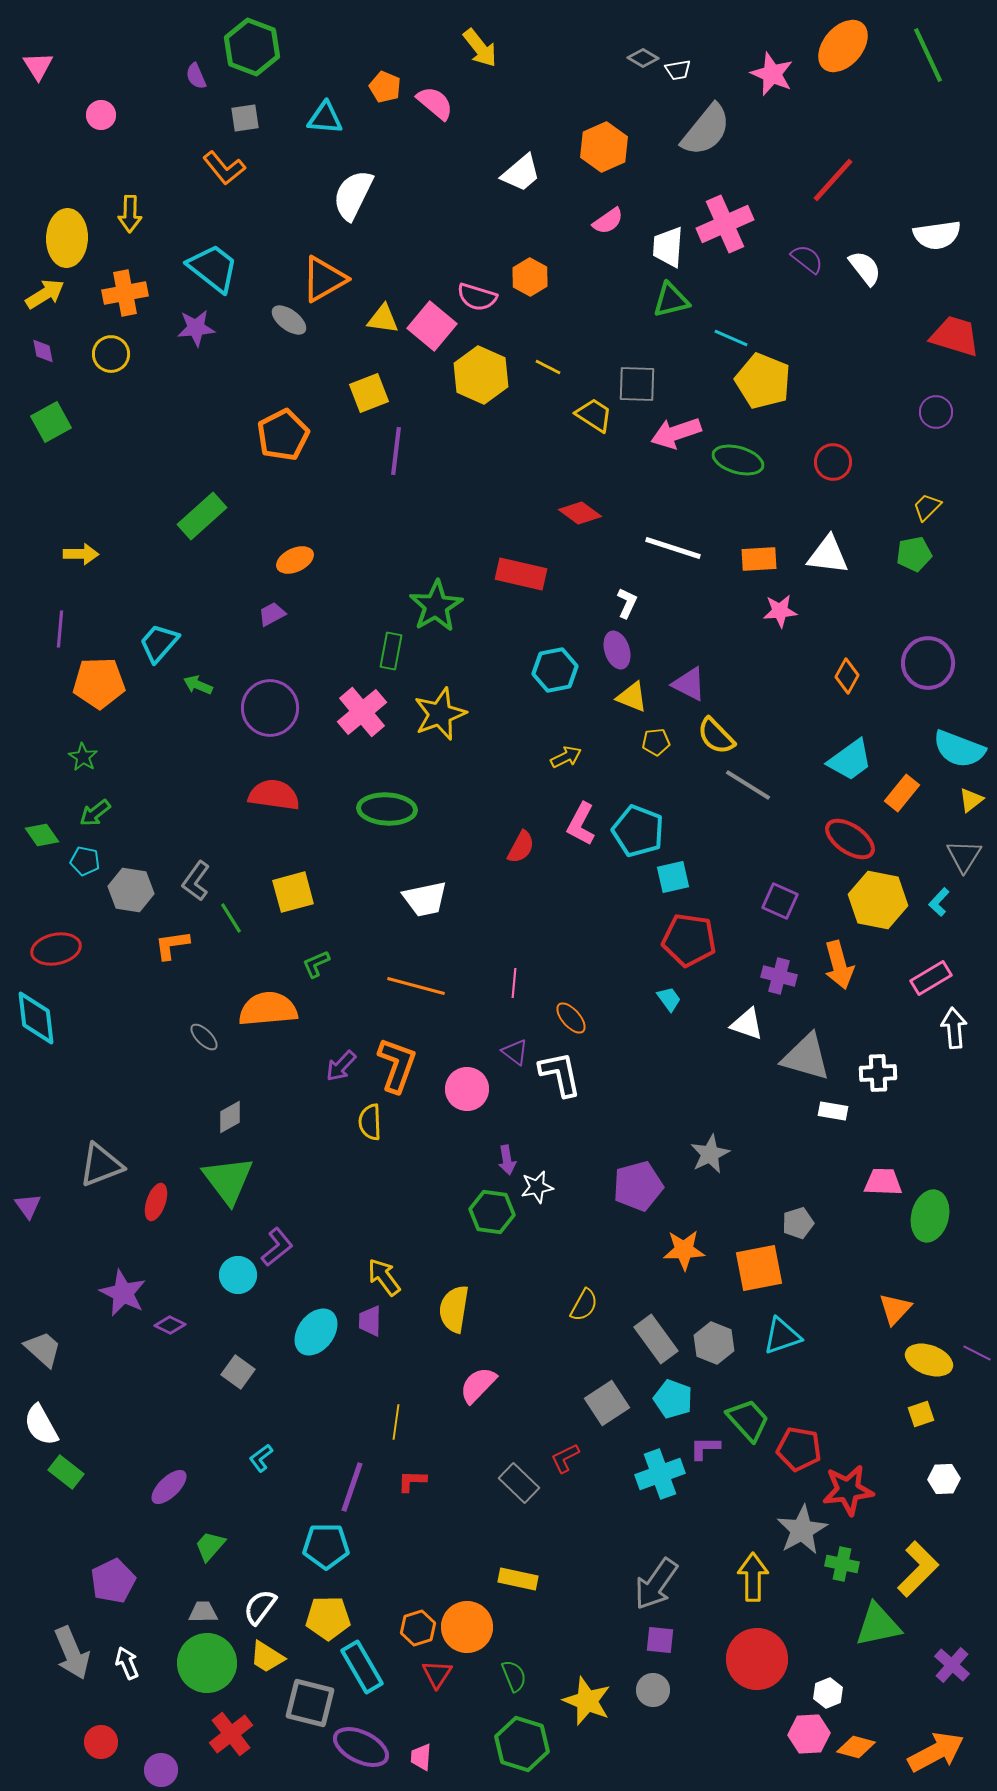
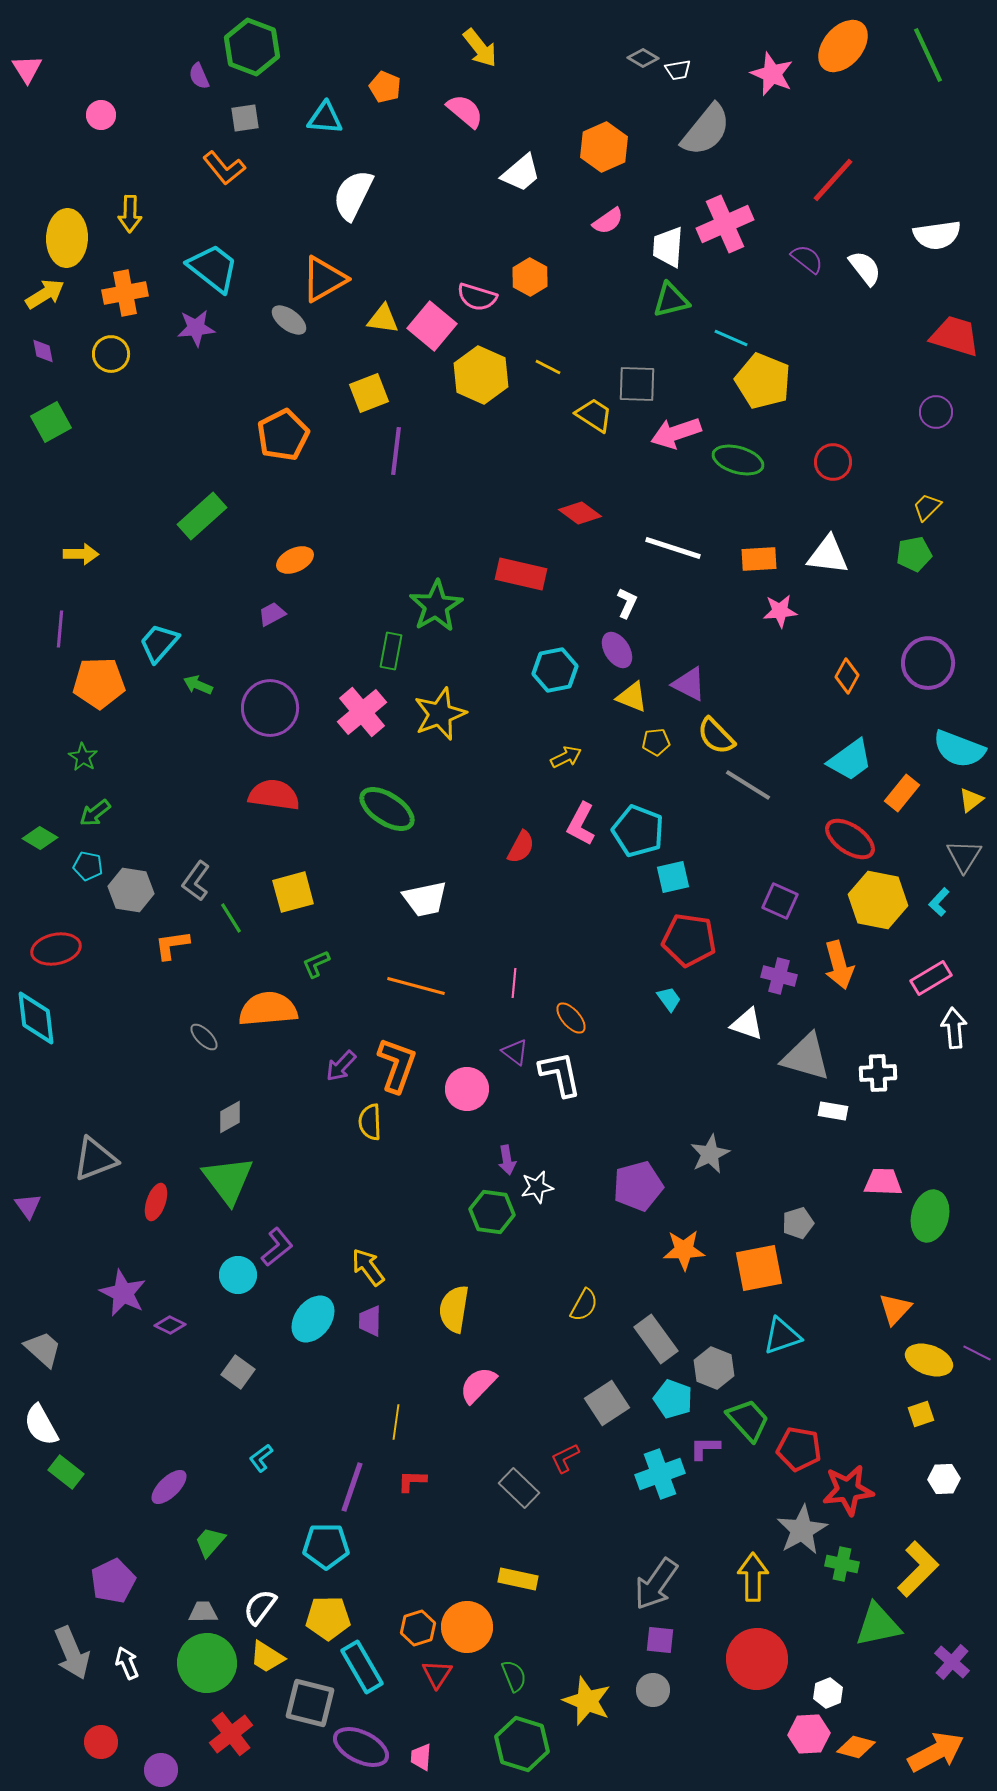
pink triangle at (38, 66): moved 11 px left, 3 px down
purple semicircle at (196, 76): moved 3 px right
pink semicircle at (435, 103): moved 30 px right, 8 px down
purple ellipse at (617, 650): rotated 15 degrees counterclockwise
green ellipse at (387, 809): rotated 30 degrees clockwise
green diamond at (42, 835): moved 2 px left, 3 px down; rotated 24 degrees counterclockwise
cyan pentagon at (85, 861): moved 3 px right, 5 px down
gray triangle at (101, 1165): moved 6 px left, 6 px up
yellow arrow at (384, 1277): moved 16 px left, 10 px up
cyan ellipse at (316, 1332): moved 3 px left, 13 px up
gray hexagon at (714, 1343): moved 25 px down
gray rectangle at (519, 1483): moved 5 px down
green trapezoid at (210, 1546): moved 4 px up
purple cross at (952, 1665): moved 3 px up
